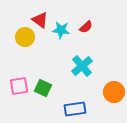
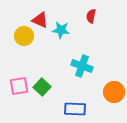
red triangle: rotated 12 degrees counterclockwise
red semicircle: moved 5 px right, 11 px up; rotated 144 degrees clockwise
yellow circle: moved 1 px left, 1 px up
cyan cross: rotated 30 degrees counterclockwise
green square: moved 1 px left, 1 px up; rotated 18 degrees clockwise
blue rectangle: rotated 10 degrees clockwise
